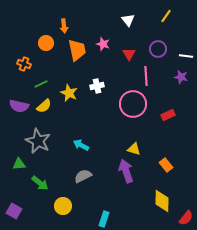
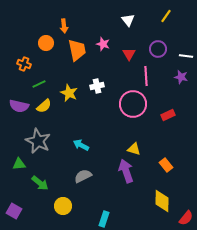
green line: moved 2 px left
